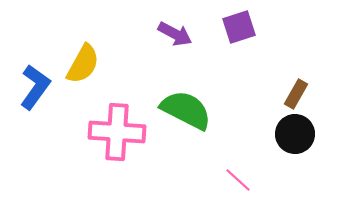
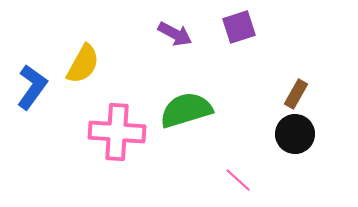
blue L-shape: moved 3 px left
green semicircle: rotated 44 degrees counterclockwise
